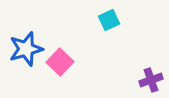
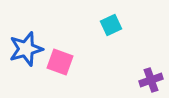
cyan square: moved 2 px right, 5 px down
pink square: rotated 24 degrees counterclockwise
